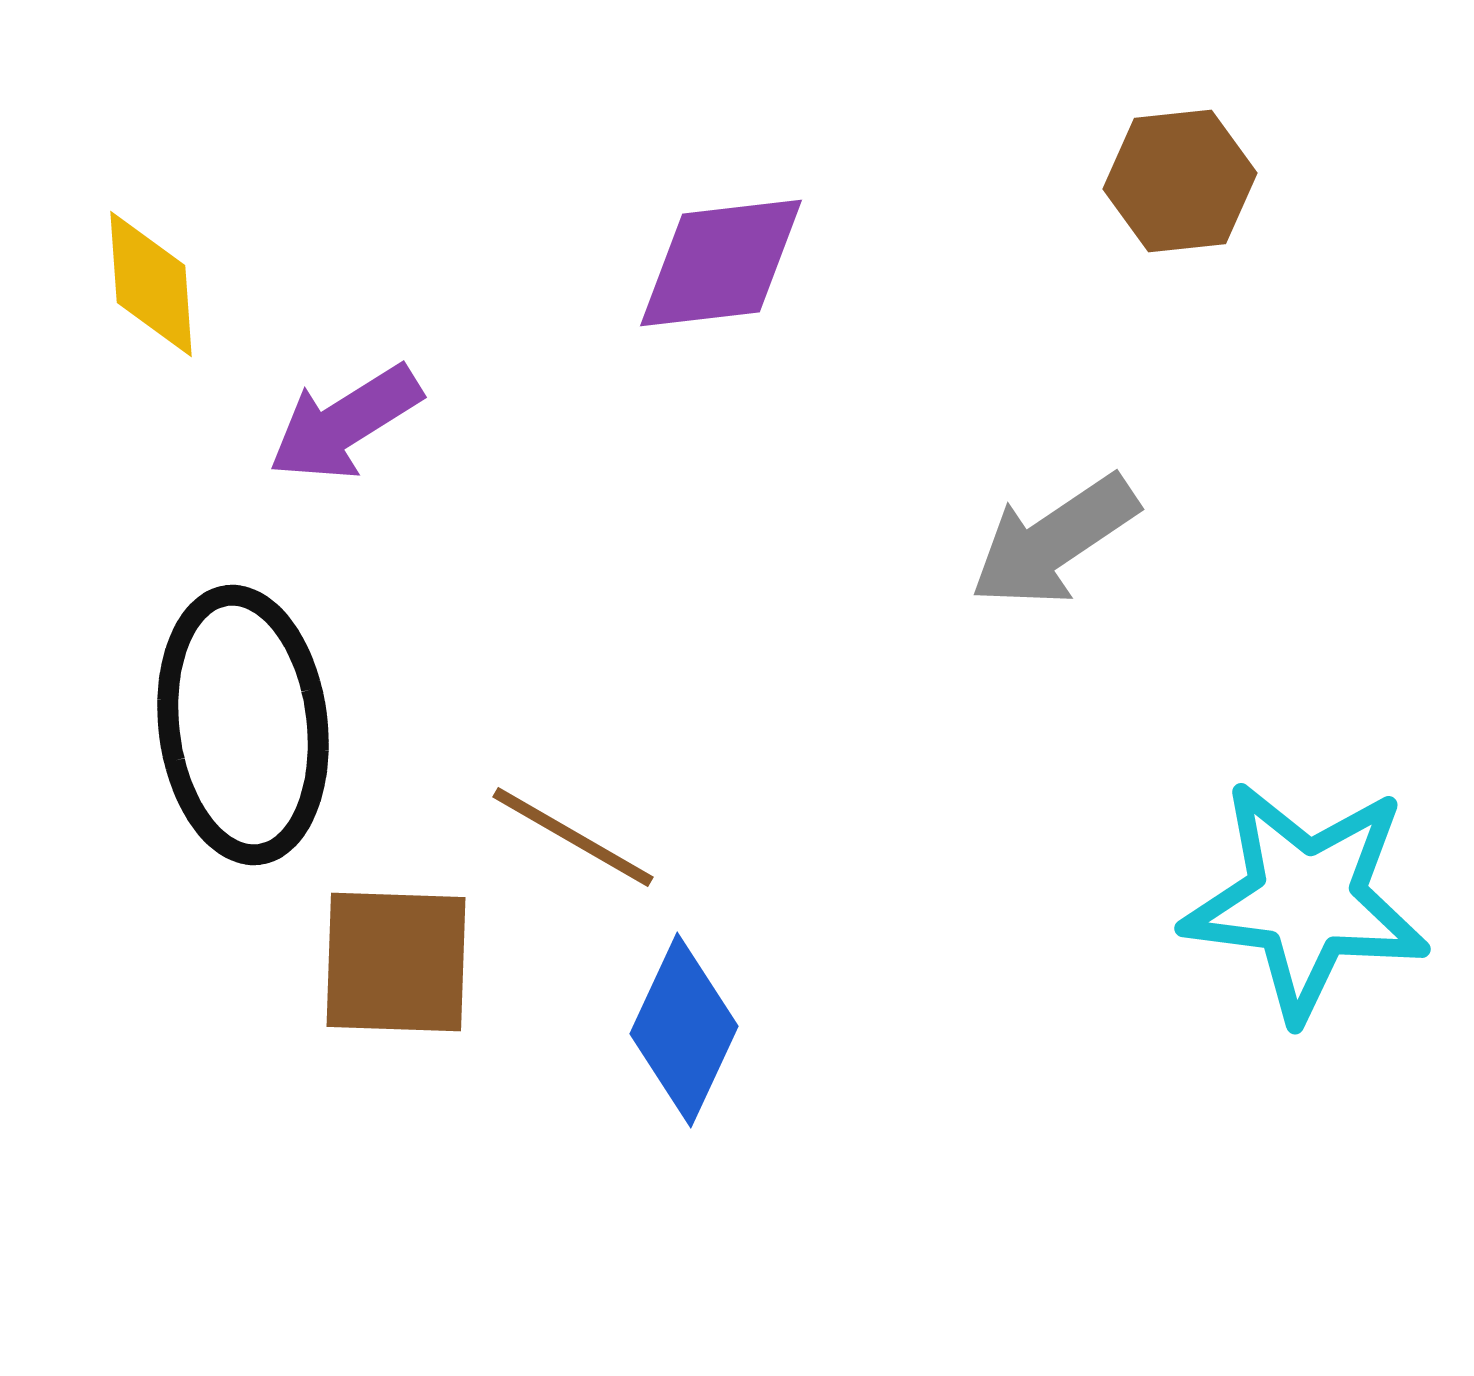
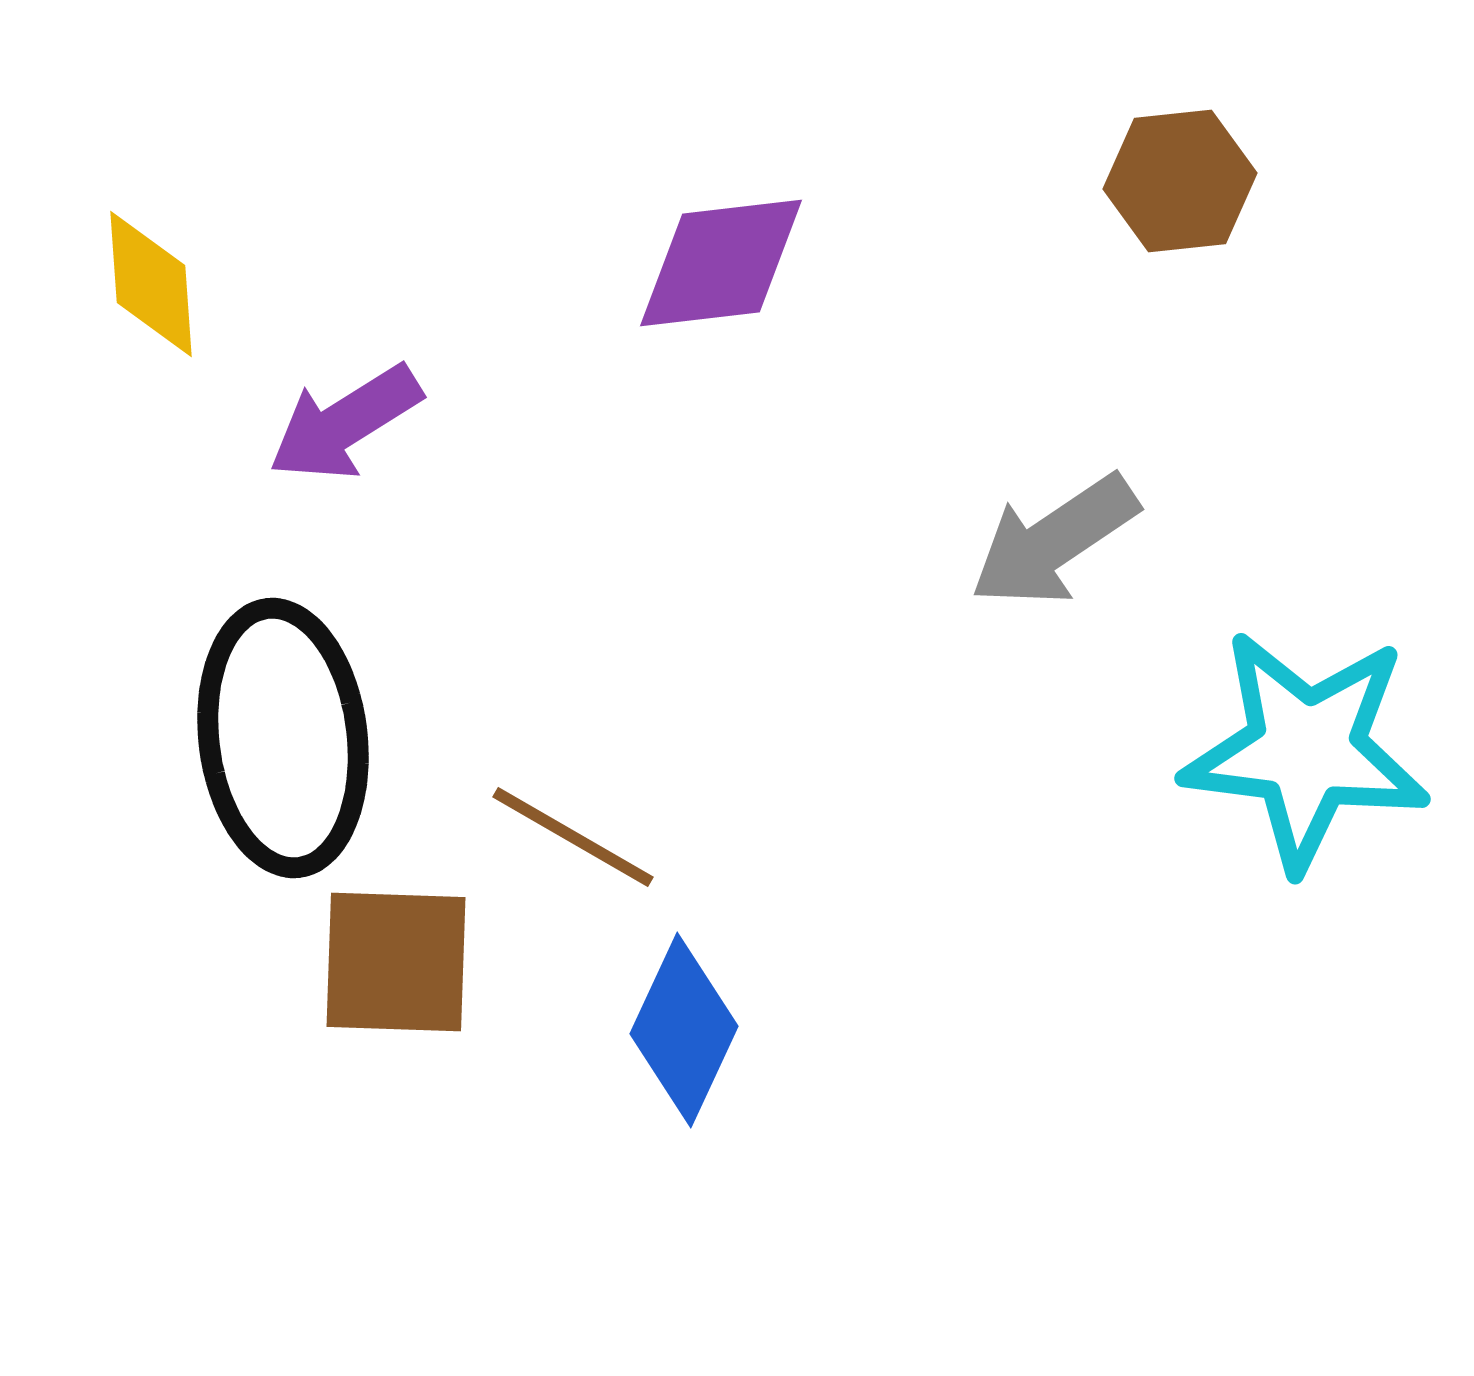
black ellipse: moved 40 px right, 13 px down
cyan star: moved 150 px up
